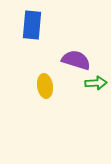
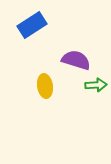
blue rectangle: rotated 52 degrees clockwise
green arrow: moved 2 px down
